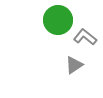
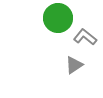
green circle: moved 2 px up
